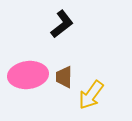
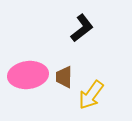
black L-shape: moved 20 px right, 4 px down
